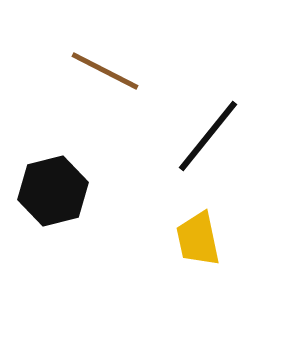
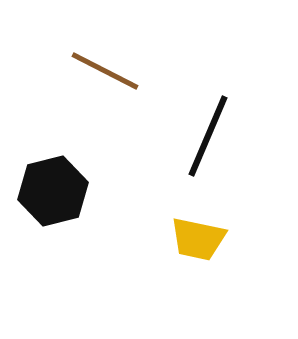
black line: rotated 16 degrees counterclockwise
yellow trapezoid: rotated 66 degrees counterclockwise
